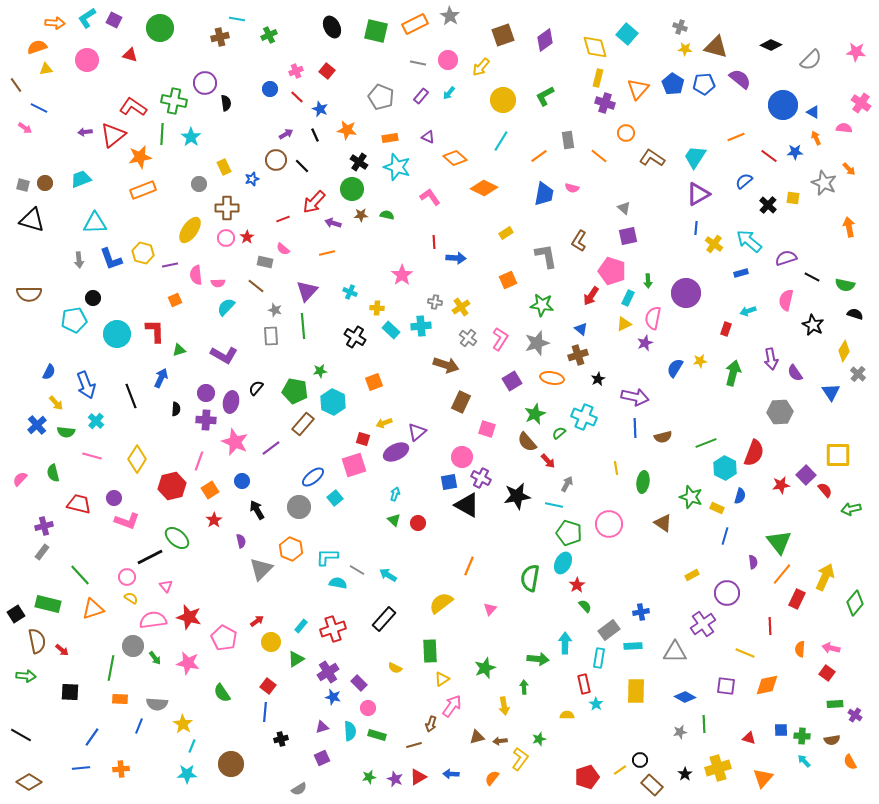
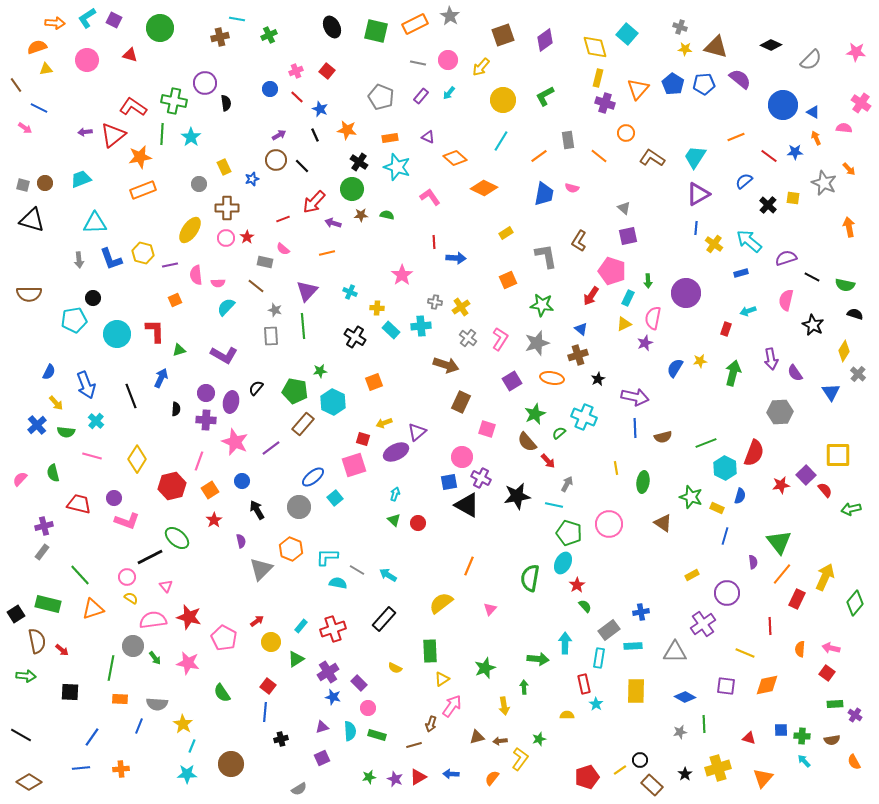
purple arrow at (286, 134): moved 7 px left, 1 px down
orange semicircle at (850, 762): moved 4 px right
